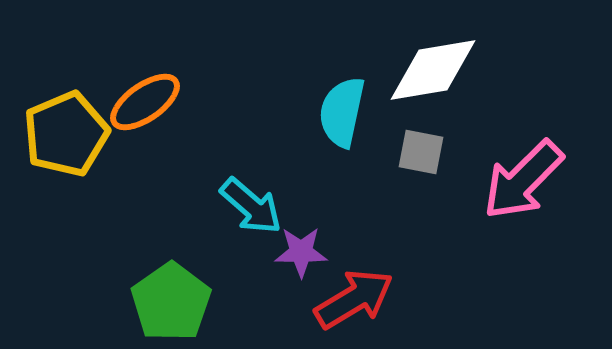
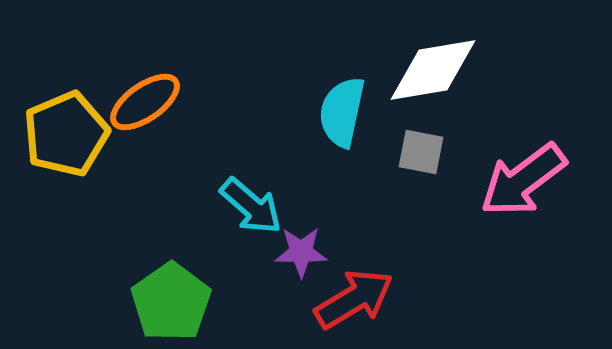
pink arrow: rotated 8 degrees clockwise
